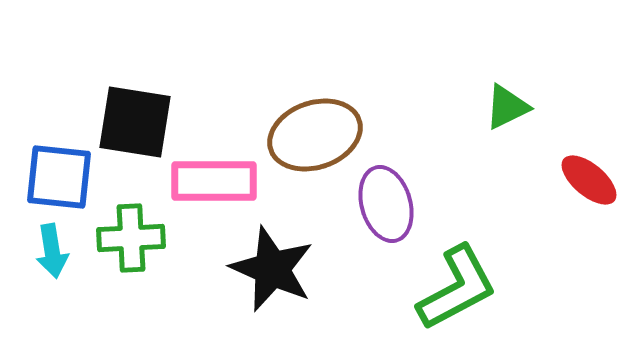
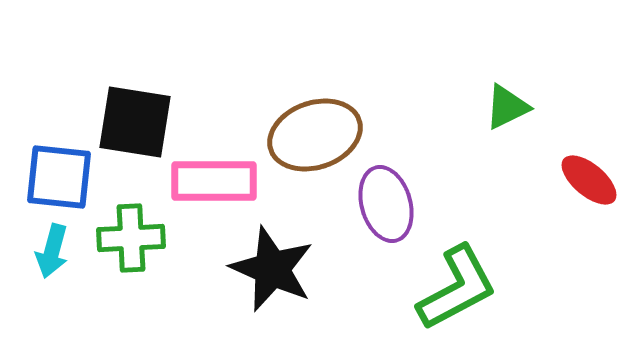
cyan arrow: rotated 24 degrees clockwise
